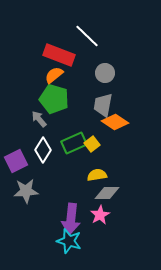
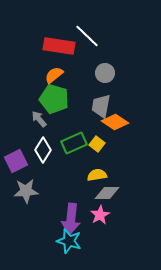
red rectangle: moved 9 px up; rotated 12 degrees counterclockwise
gray trapezoid: moved 2 px left, 1 px down
yellow square: moved 5 px right; rotated 14 degrees counterclockwise
